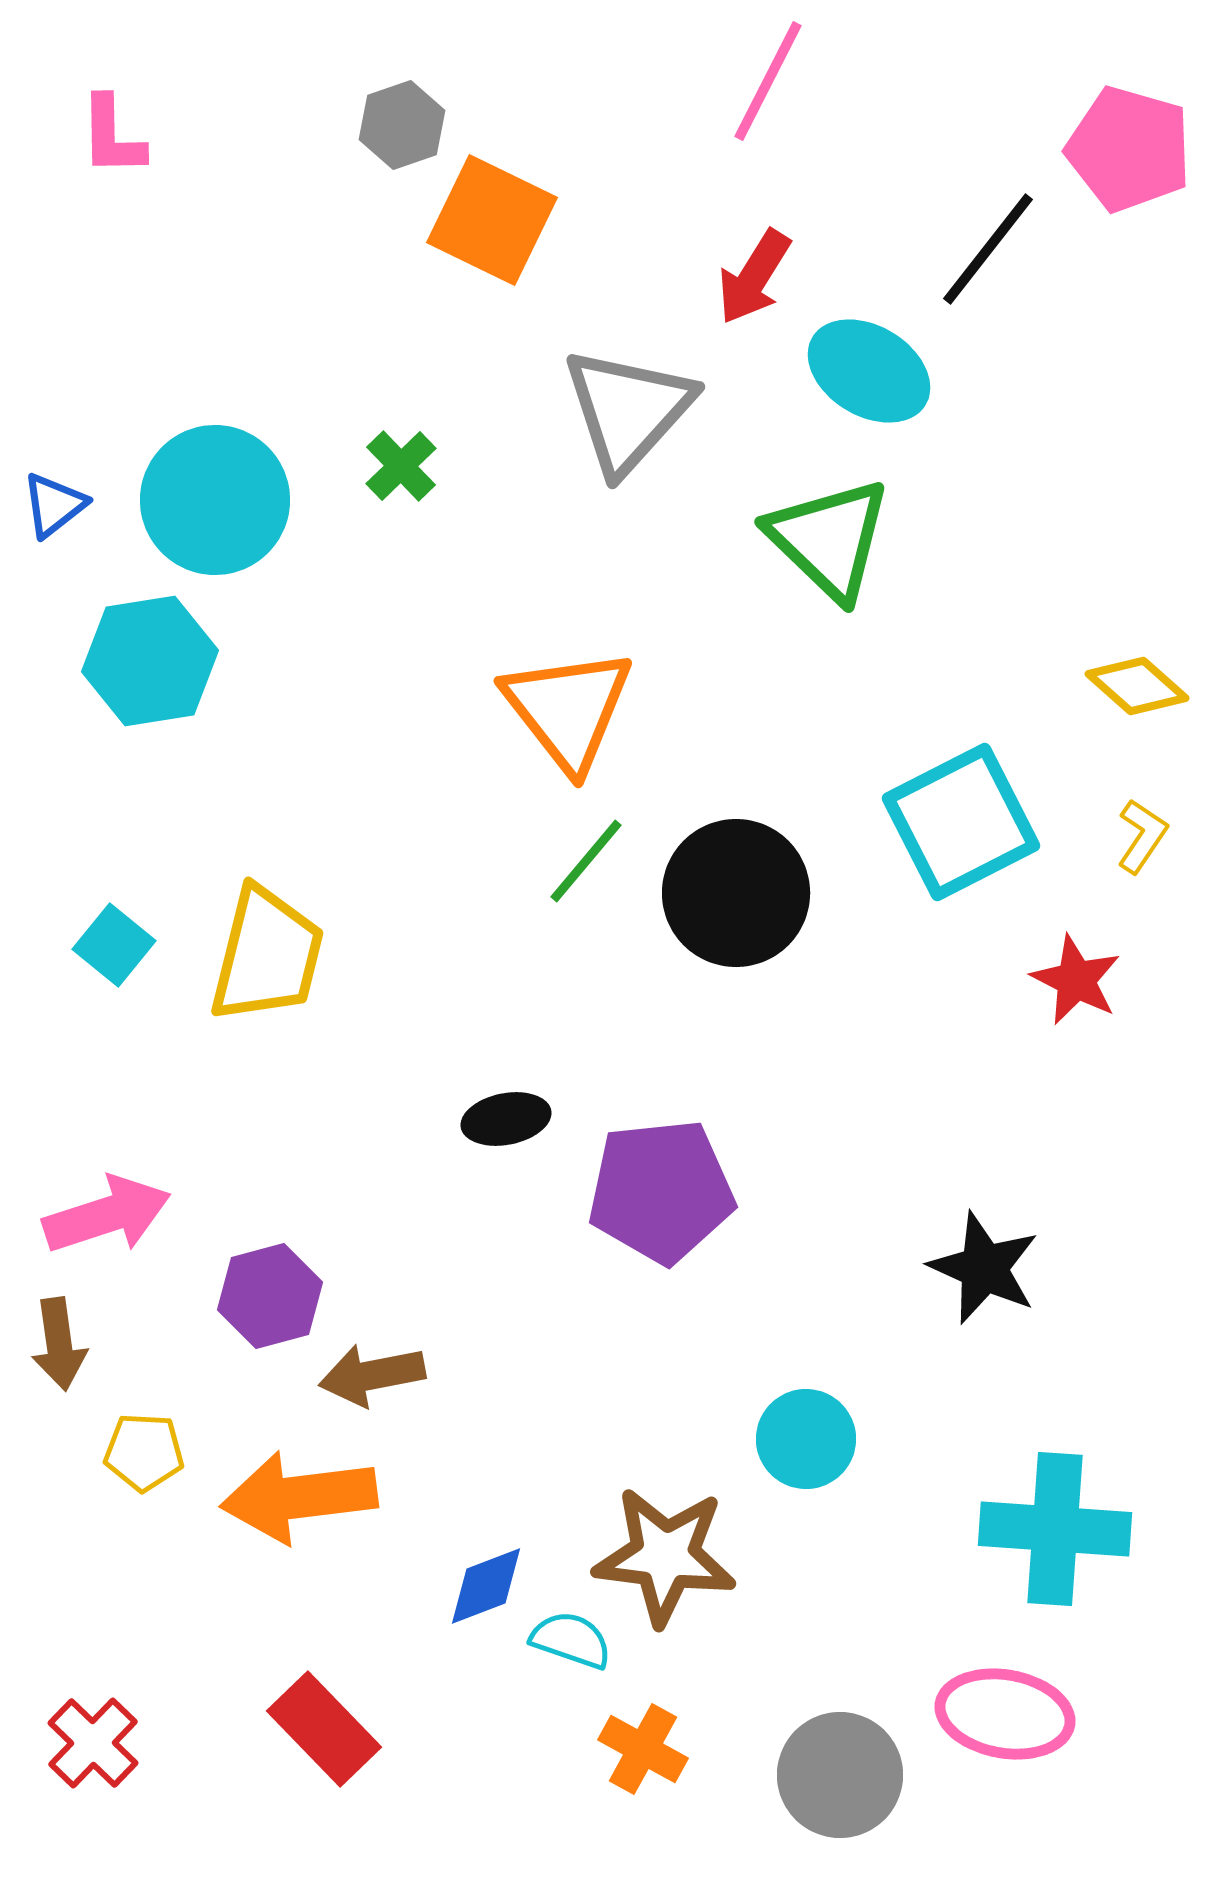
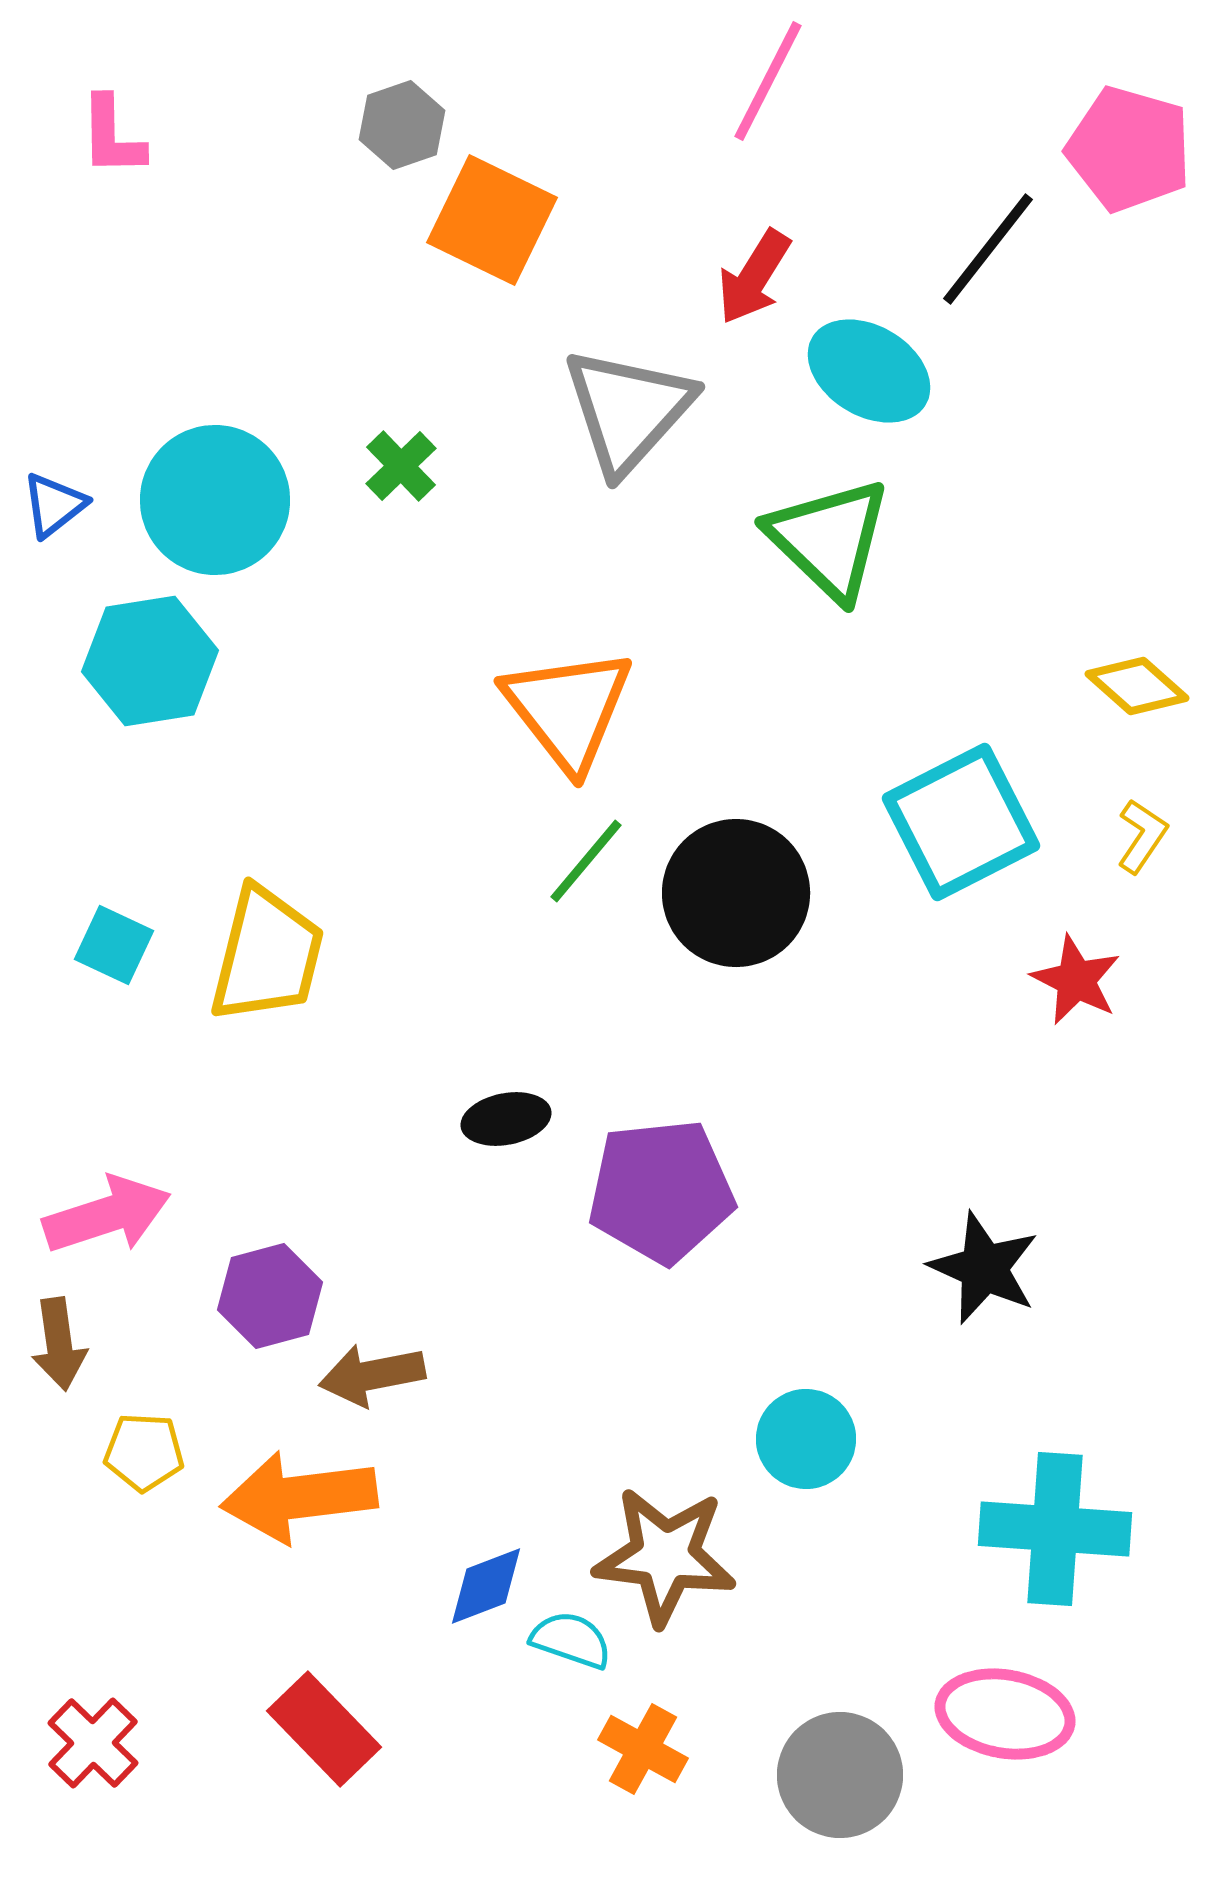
cyan square at (114, 945): rotated 14 degrees counterclockwise
